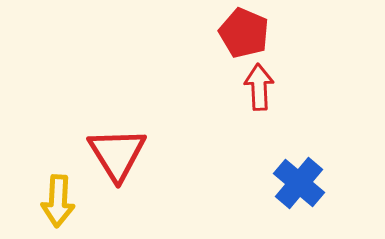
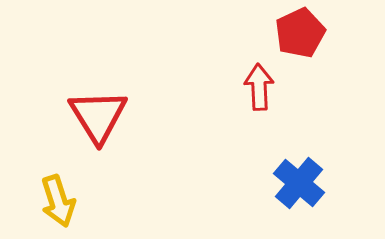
red pentagon: moved 56 px right; rotated 24 degrees clockwise
red triangle: moved 19 px left, 38 px up
yellow arrow: rotated 21 degrees counterclockwise
